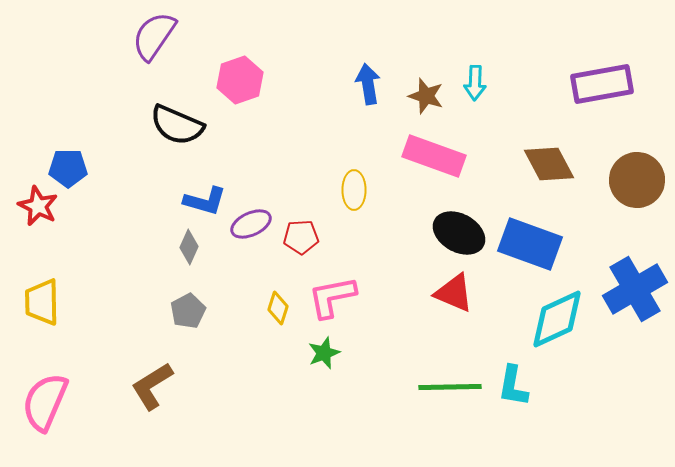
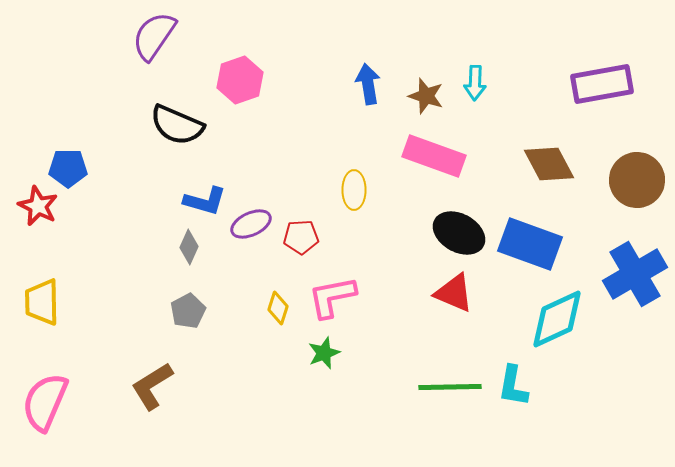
blue cross: moved 15 px up
